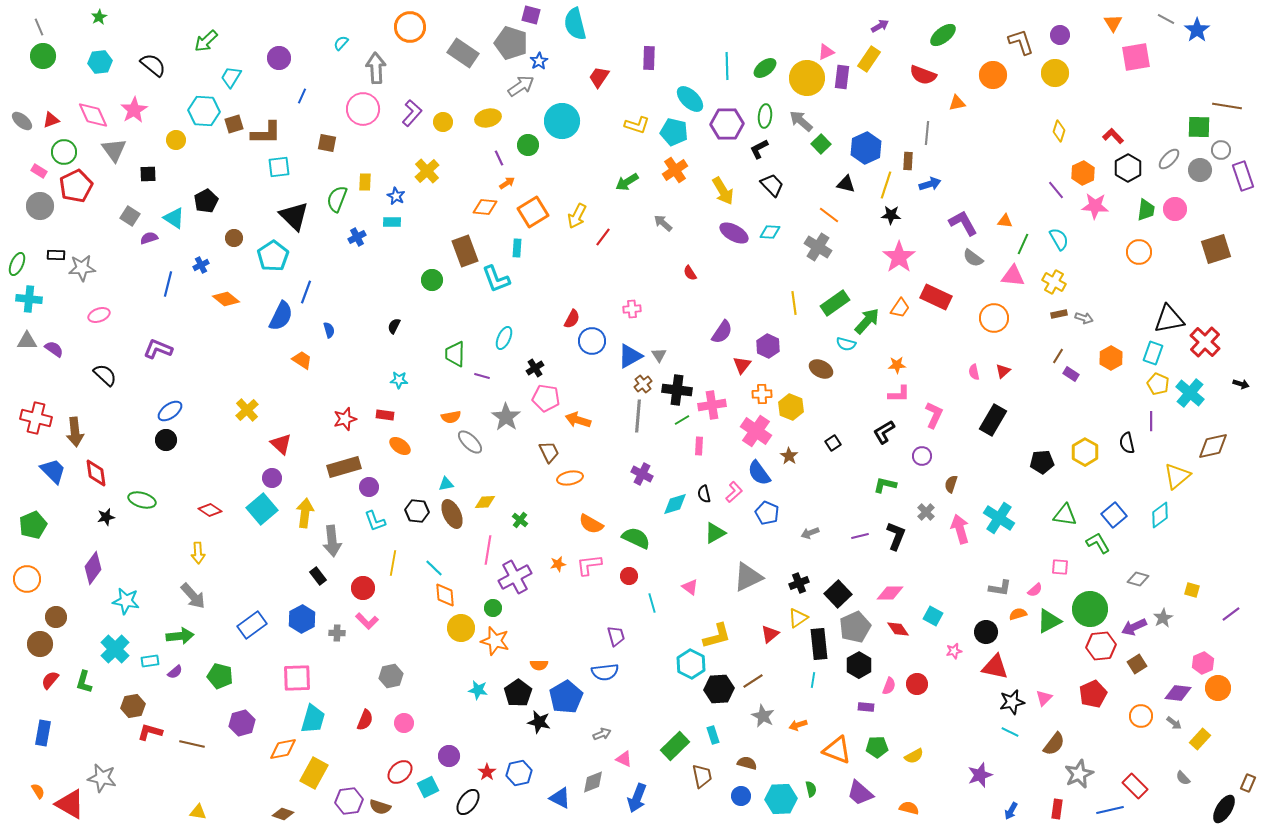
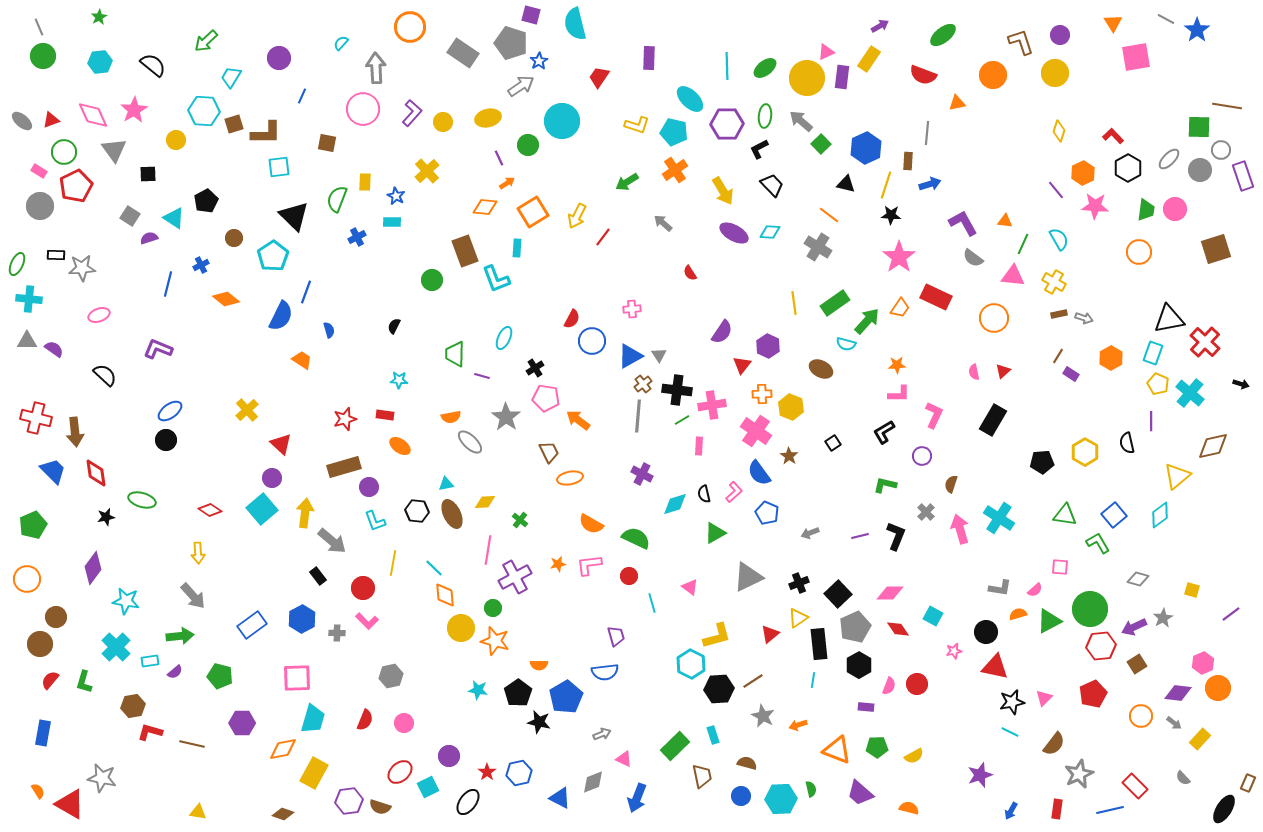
orange arrow at (578, 420): rotated 20 degrees clockwise
gray arrow at (332, 541): rotated 44 degrees counterclockwise
cyan cross at (115, 649): moved 1 px right, 2 px up
purple hexagon at (242, 723): rotated 15 degrees clockwise
